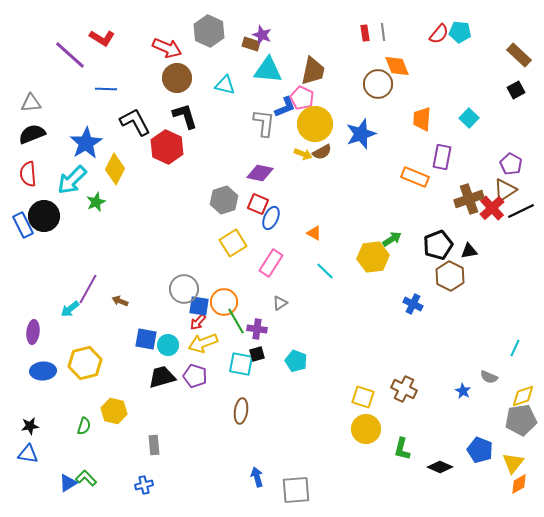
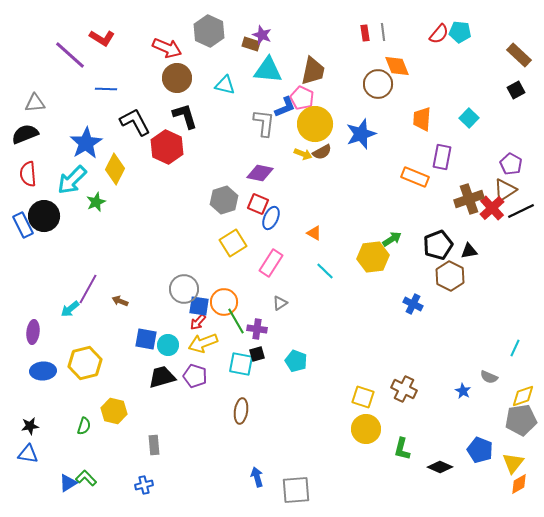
gray triangle at (31, 103): moved 4 px right
black semicircle at (32, 134): moved 7 px left
